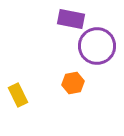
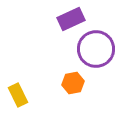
purple rectangle: rotated 36 degrees counterclockwise
purple circle: moved 1 px left, 3 px down
